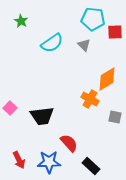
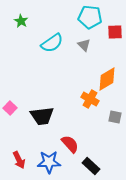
cyan pentagon: moved 3 px left, 2 px up
red semicircle: moved 1 px right, 1 px down
